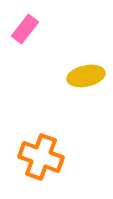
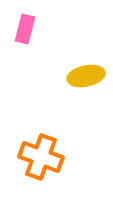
pink rectangle: rotated 24 degrees counterclockwise
